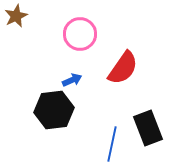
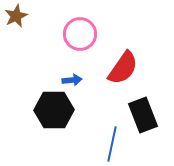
blue arrow: rotated 18 degrees clockwise
black hexagon: rotated 6 degrees clockwise
black rectangle: moved 5 px left, 13 px up
